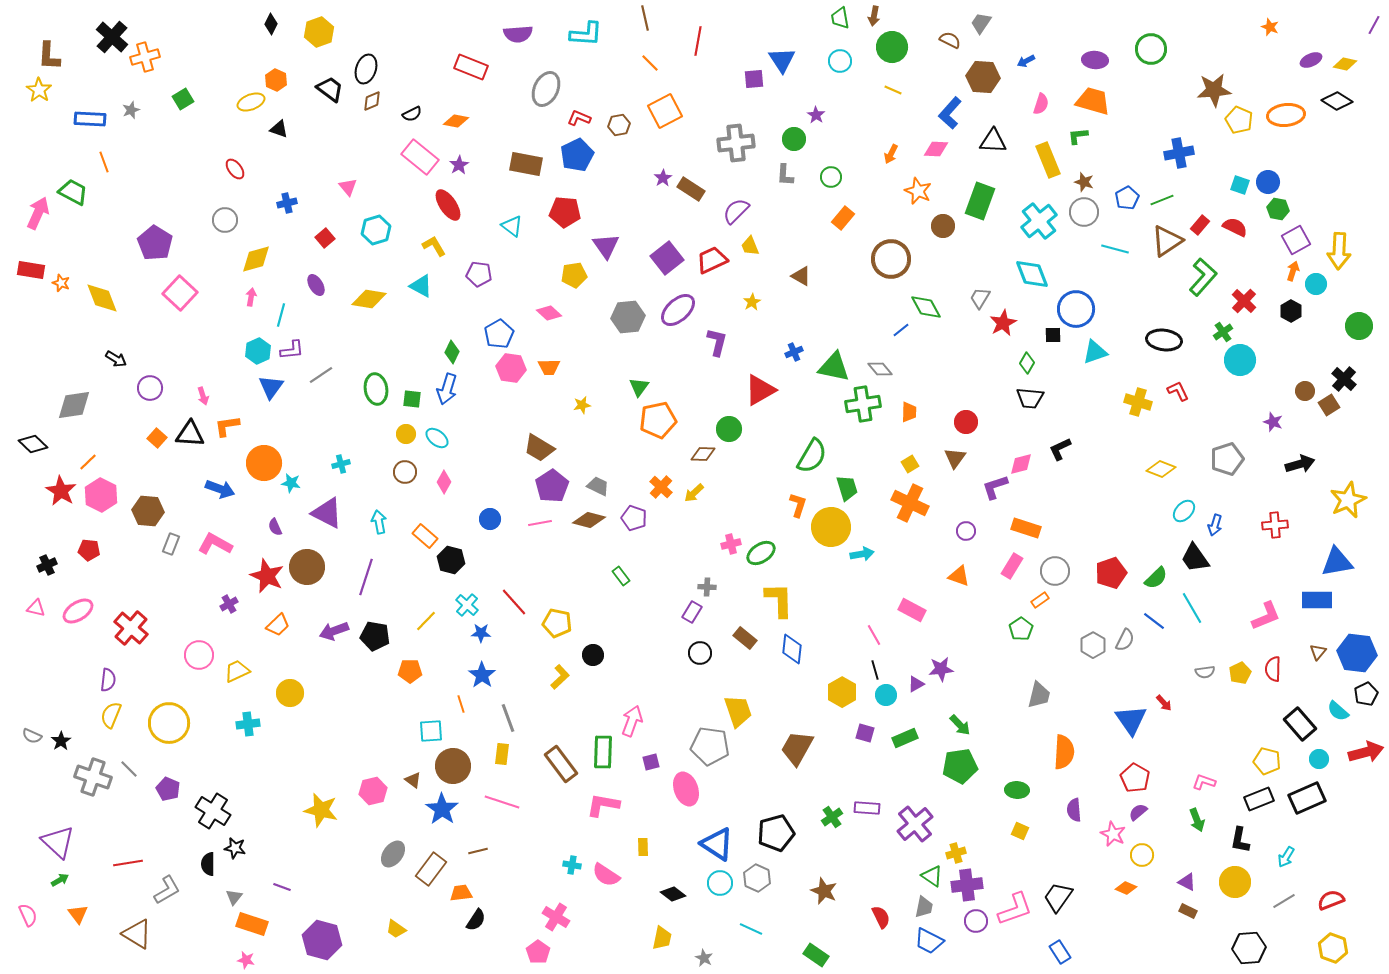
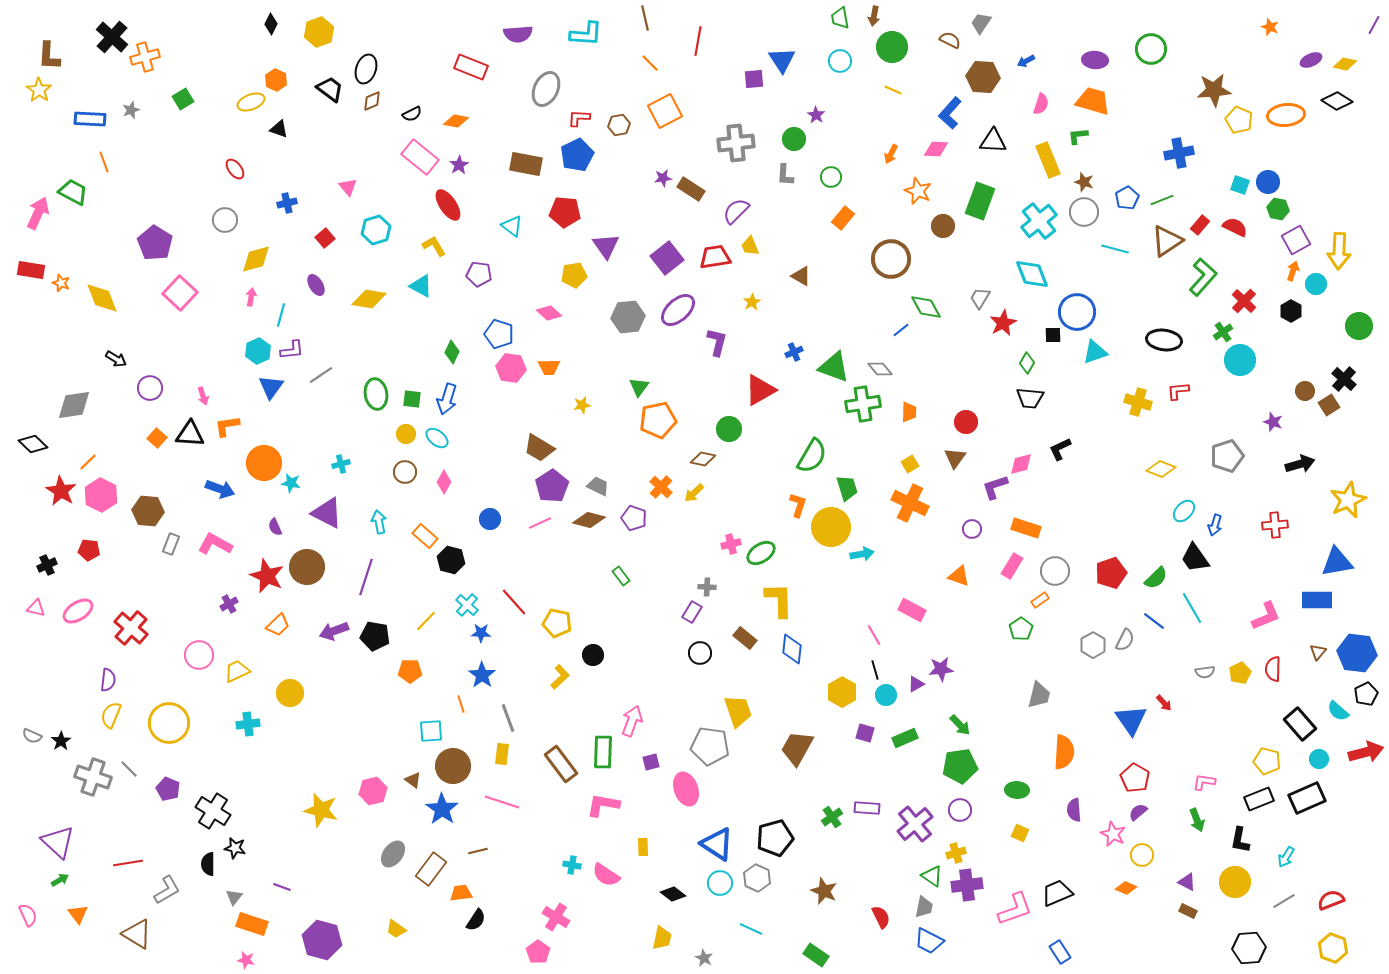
red L-shape at (579, 118): rotated 20 degrees counterclockwise
purple star at (663, 178): rotated 24 degrees clockwise
red trapezoid at (712, 260): moved 3 px right, 3 px up; rotated 16 degrees clockwise
blue circle at (1076, 309): moved 1 px right, 3 px down
blue pentagon at (499, 334): rotated 24 degrees counterclockwise
green triangle at (834, 367): rotated 8 degrees clockwise
green ellipse at (376, 389): moved 5 px down
blue arrow at (447, 389): moved 10 px down
red L-shape at (1178, 391): rotated 70 degrees counterclockwise
brown diamond at (703, 454): moved 5 px down; rotated 10 degrees clockwise
gray pentagon at (1227, 459): moved 3 px up
pink line at (540, 523): rotated 15 degrees counterclockwise
purple circle at (966, 531): moved 6 px right, 2 px up
pink L-shape at (1204, 782): rotated 10 degrees counterclockwise
yellow square at (1020, 831): moved 2 px down
black pentagon at (776, 833): moved 1 px left, 5 px down
black trapezoid at (1058, 897): moved 1 px left, 4 px up; rotated 32 degrees clockwise
purple circle at (976, 921): moved 16 px left, 111 px up
